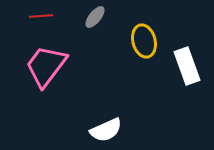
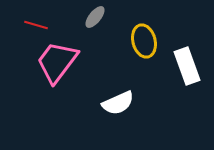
red line: moved 5 px left, 9 px down; rotated 20 degrees clockwise
pink trapezoid: moved 11 px right, 4 px up
white semicircle: moved 12 px right, 27 px up
